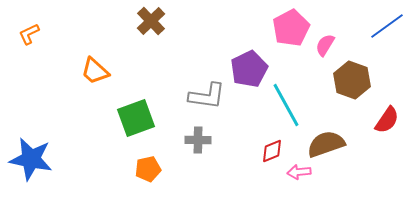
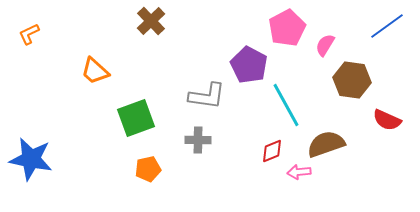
pink pentagon: moved 4 px left
purple pentagon: moved 4 px up; rotated 18 degrees counterclockwise
brown hexagon: rotated 12 degrees counterclockwise
red semicircle: rotated 80 degrees clockwise
